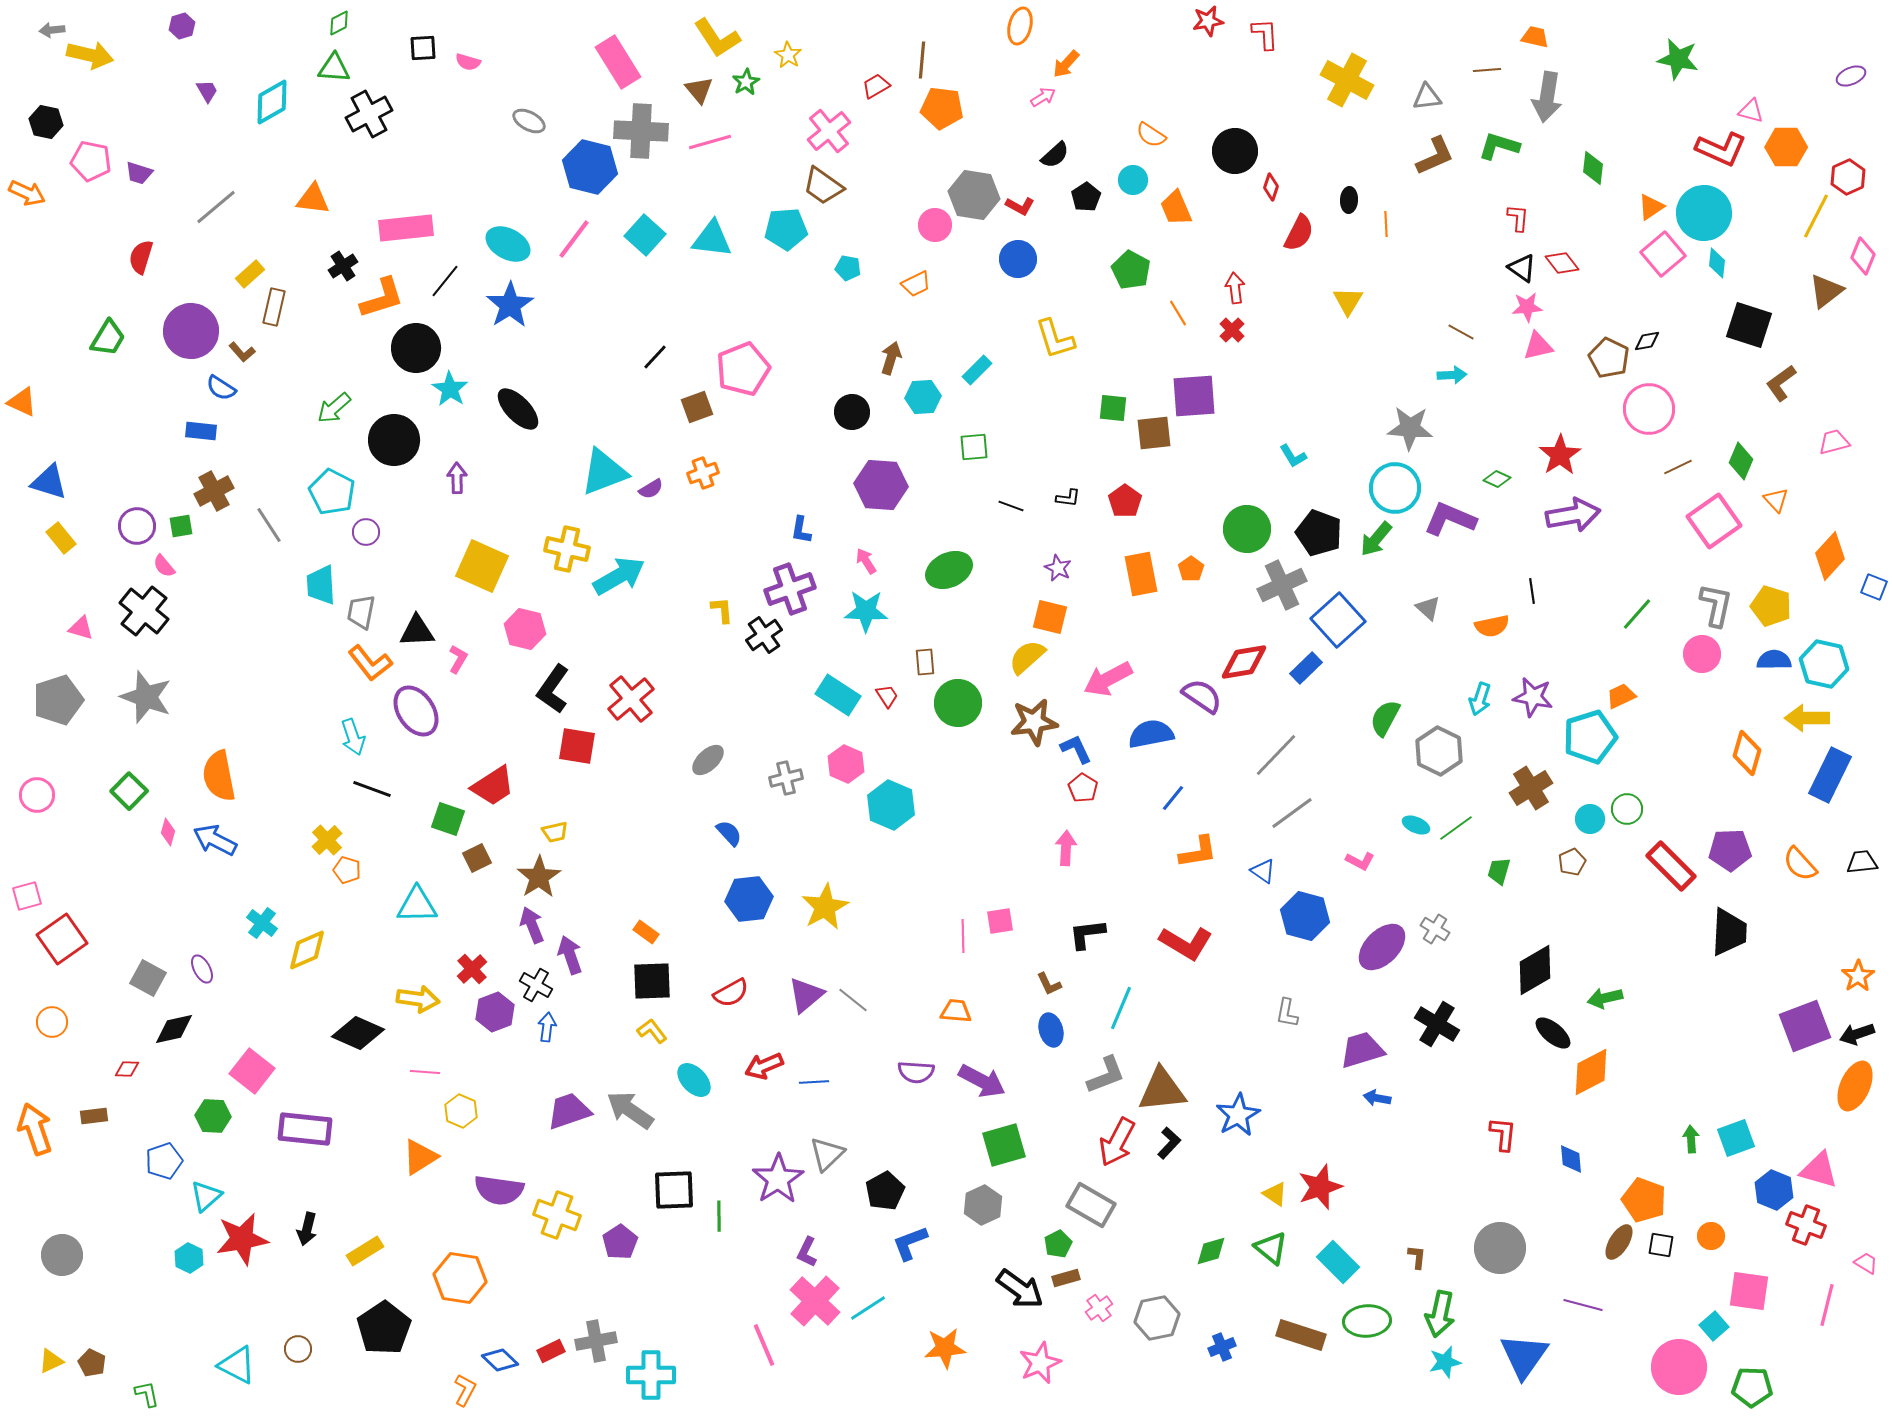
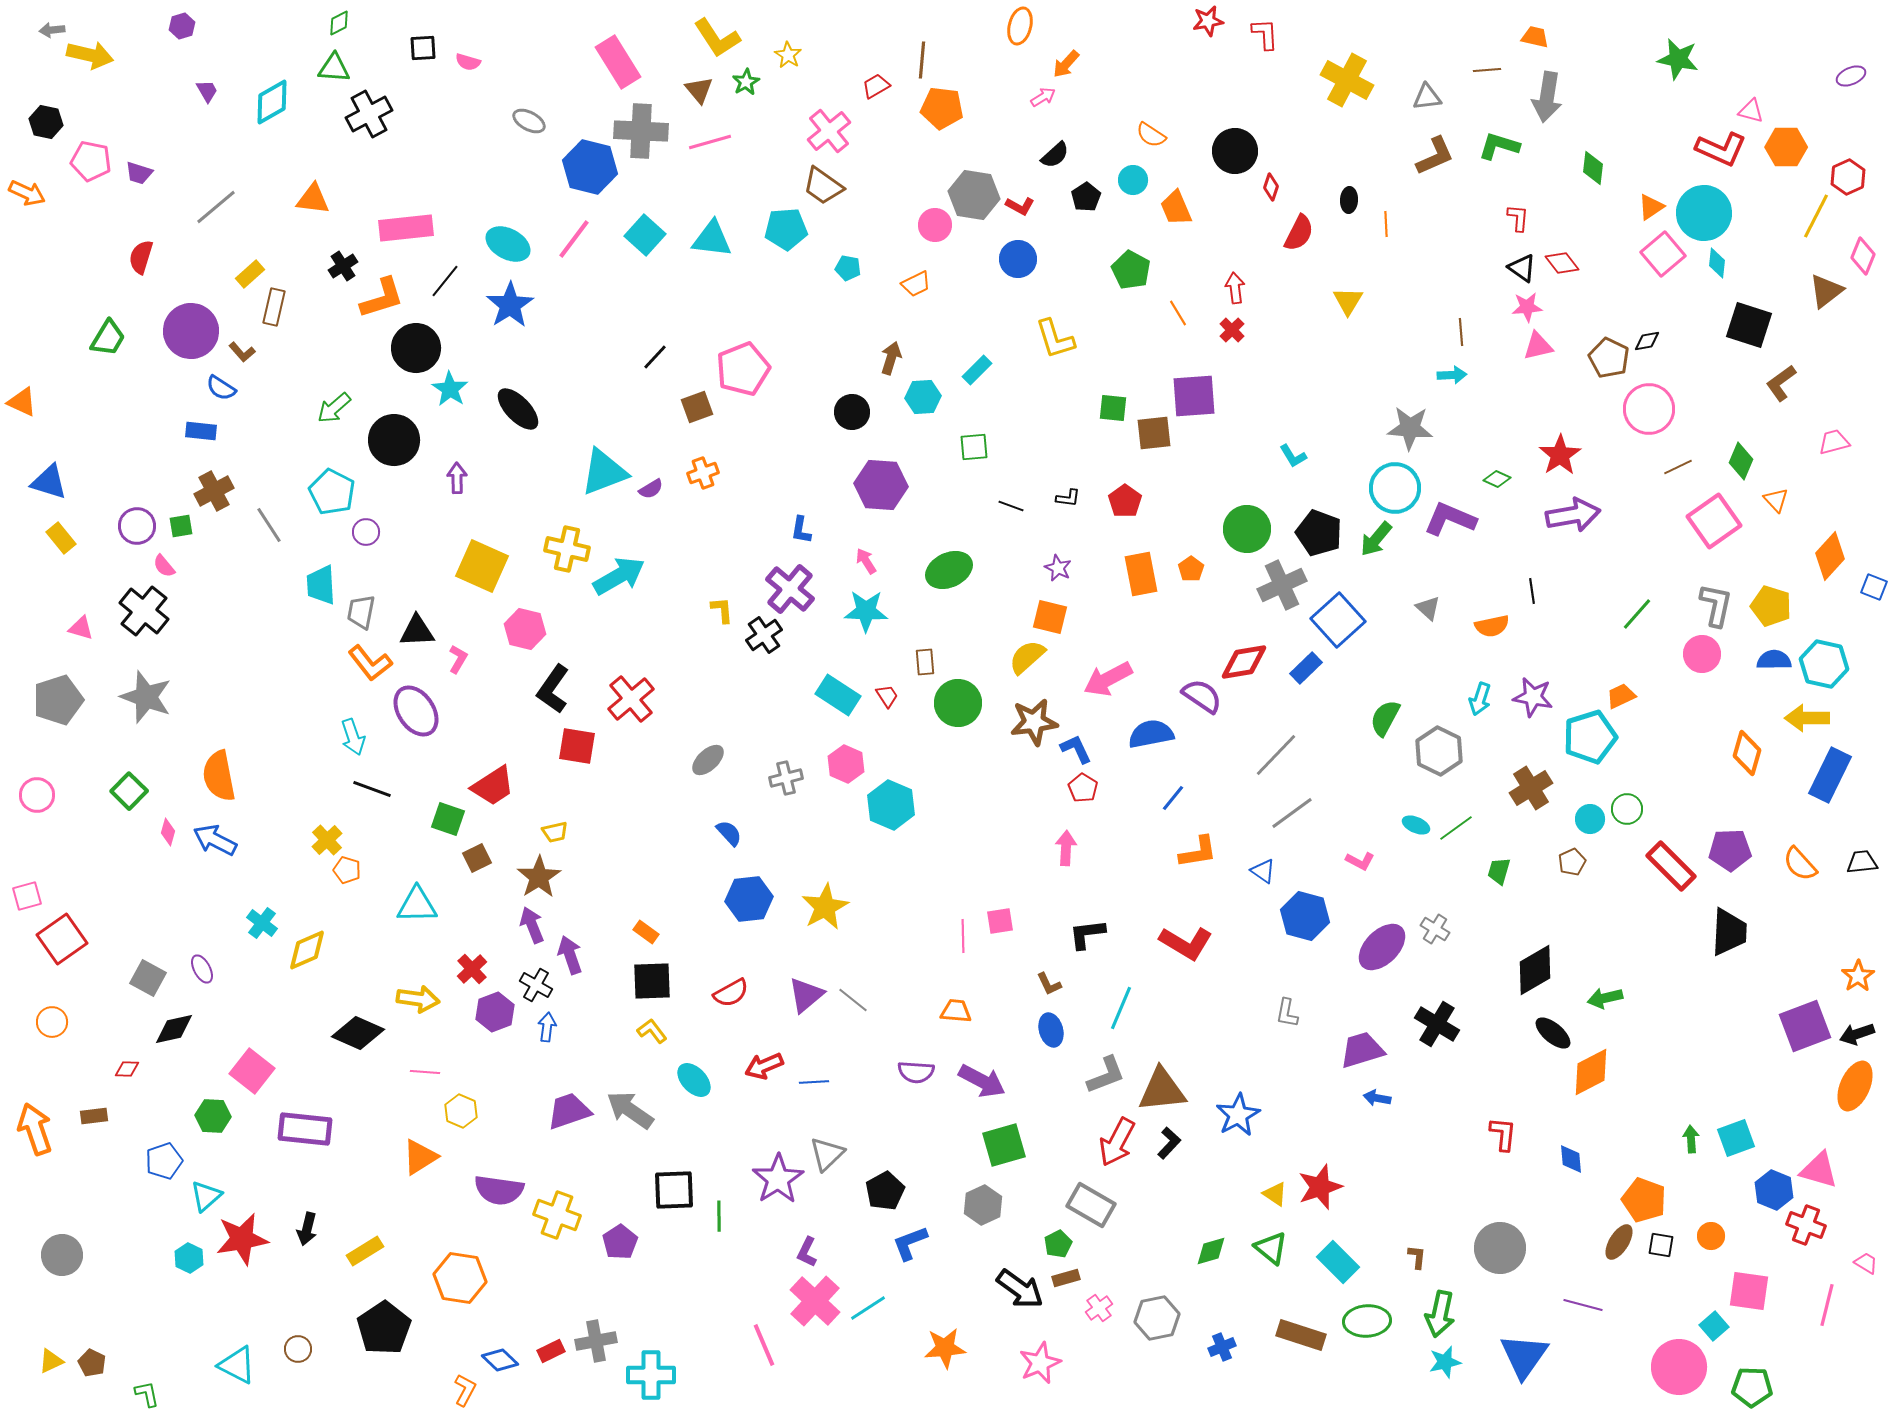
brown line at (1461, 332): rotated 56 degrees clockwise
purple cross at (790, 589): rotated 30 degrees counterclockwise
